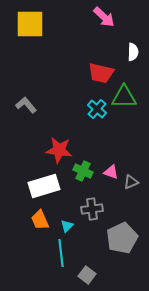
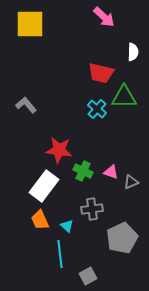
white rectangle: rotated 36 degrees counterclockwise
cyan triangle: rotated 32 degrees counterclockwise
cyan line: moved 1 px left, 1 px down
gray square: moved 1 px right, 1 px down; rotated 24 degrees clockwise
